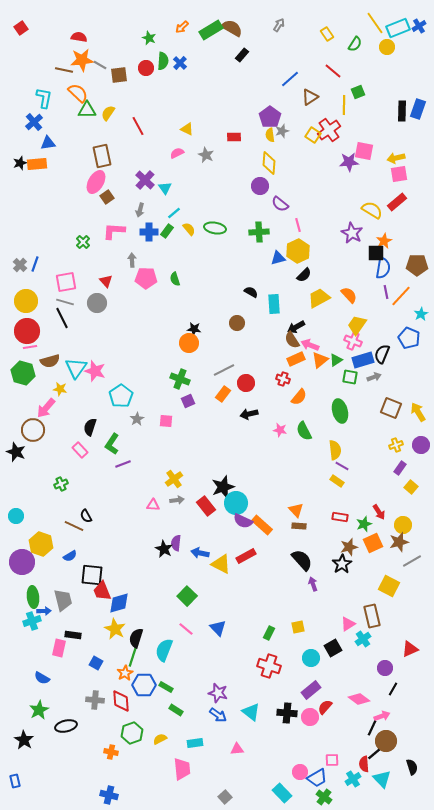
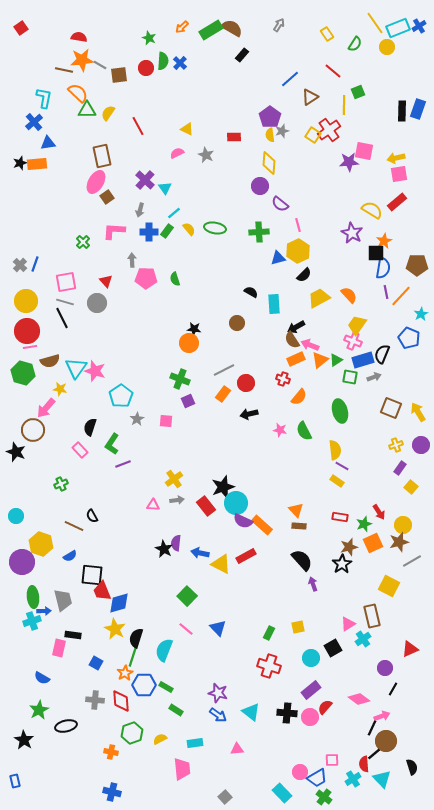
black semicircle at (86, 516): moved 6 px right
blue cross at (109, 795): moved 3 px right, 3 px up
